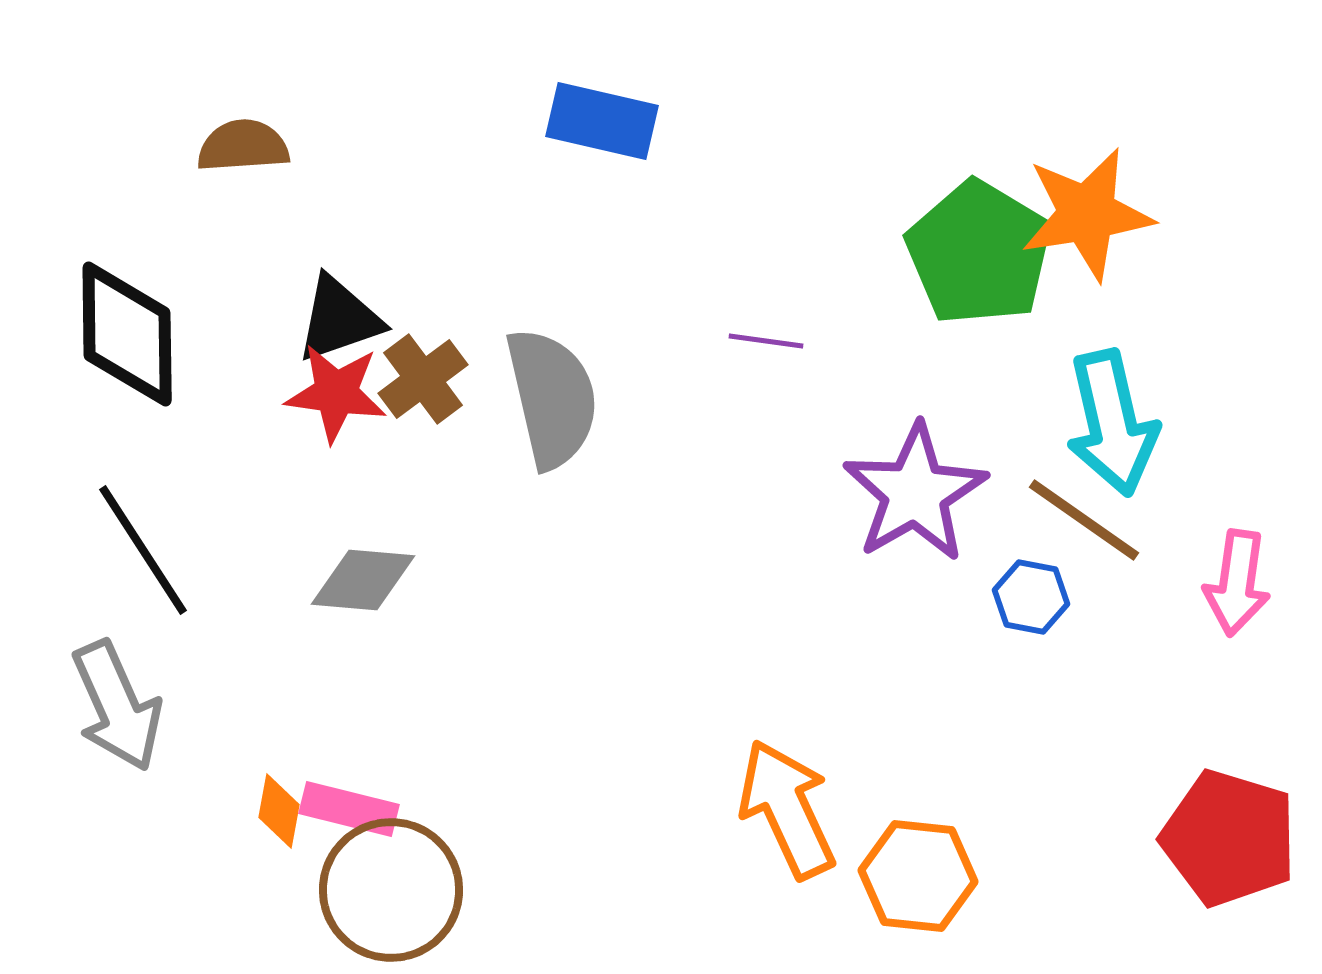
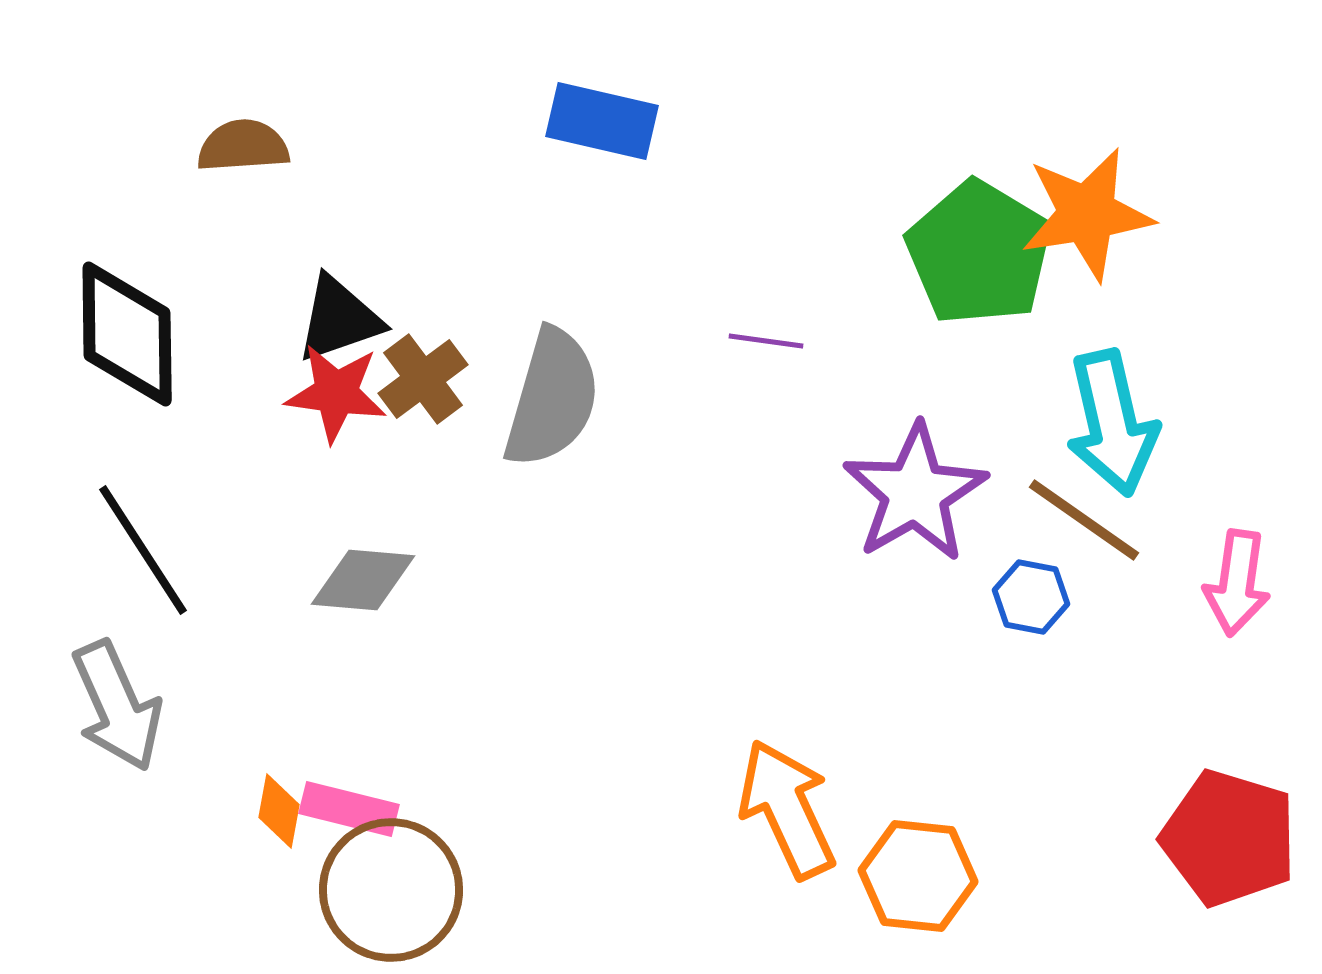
gray semicircle: rotated 29 degrees clockwise
